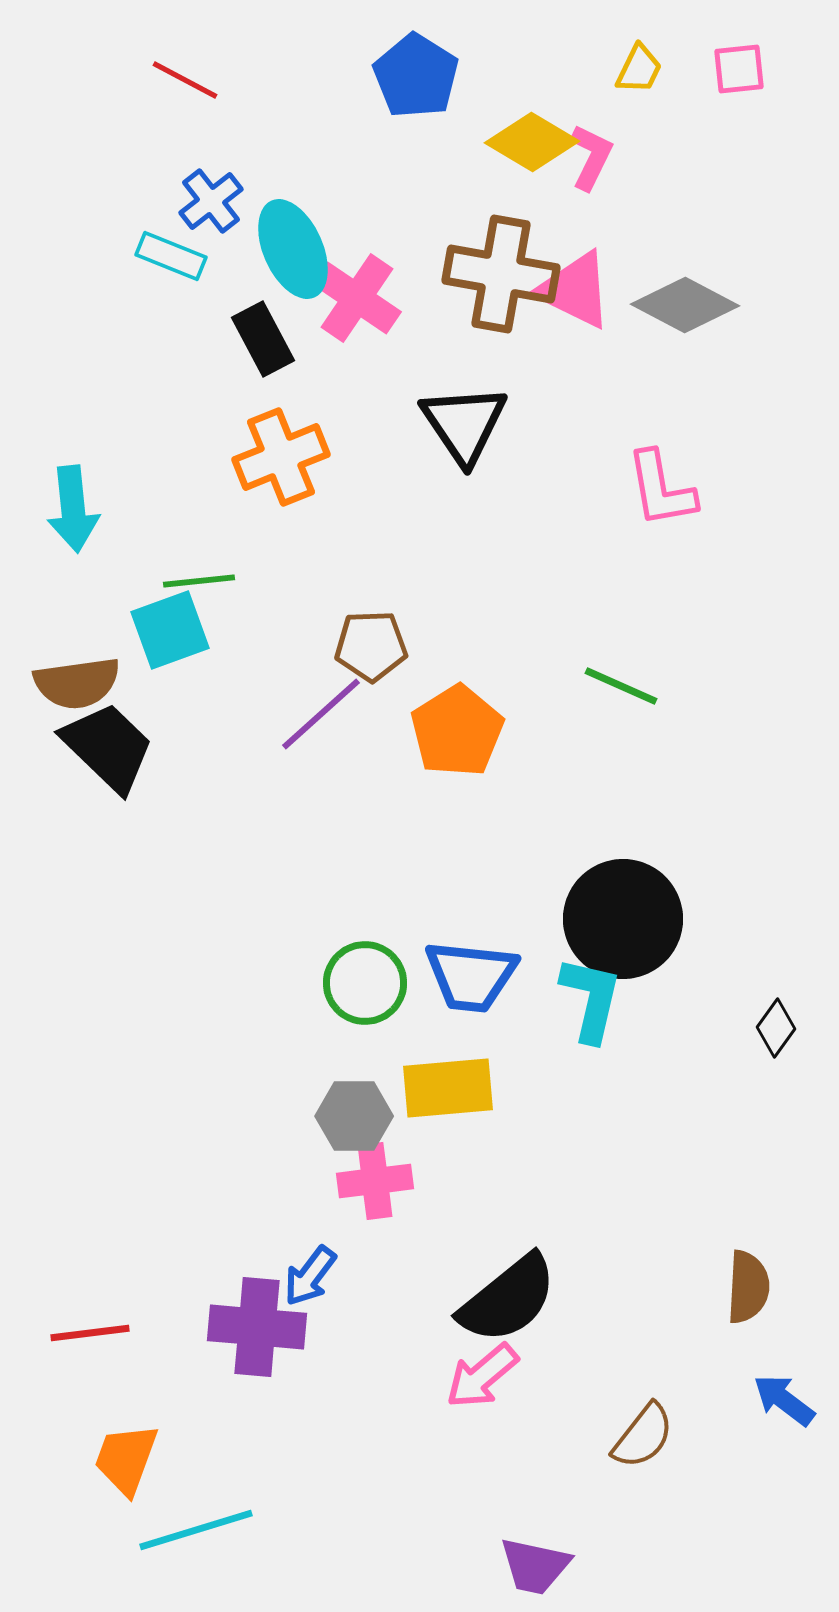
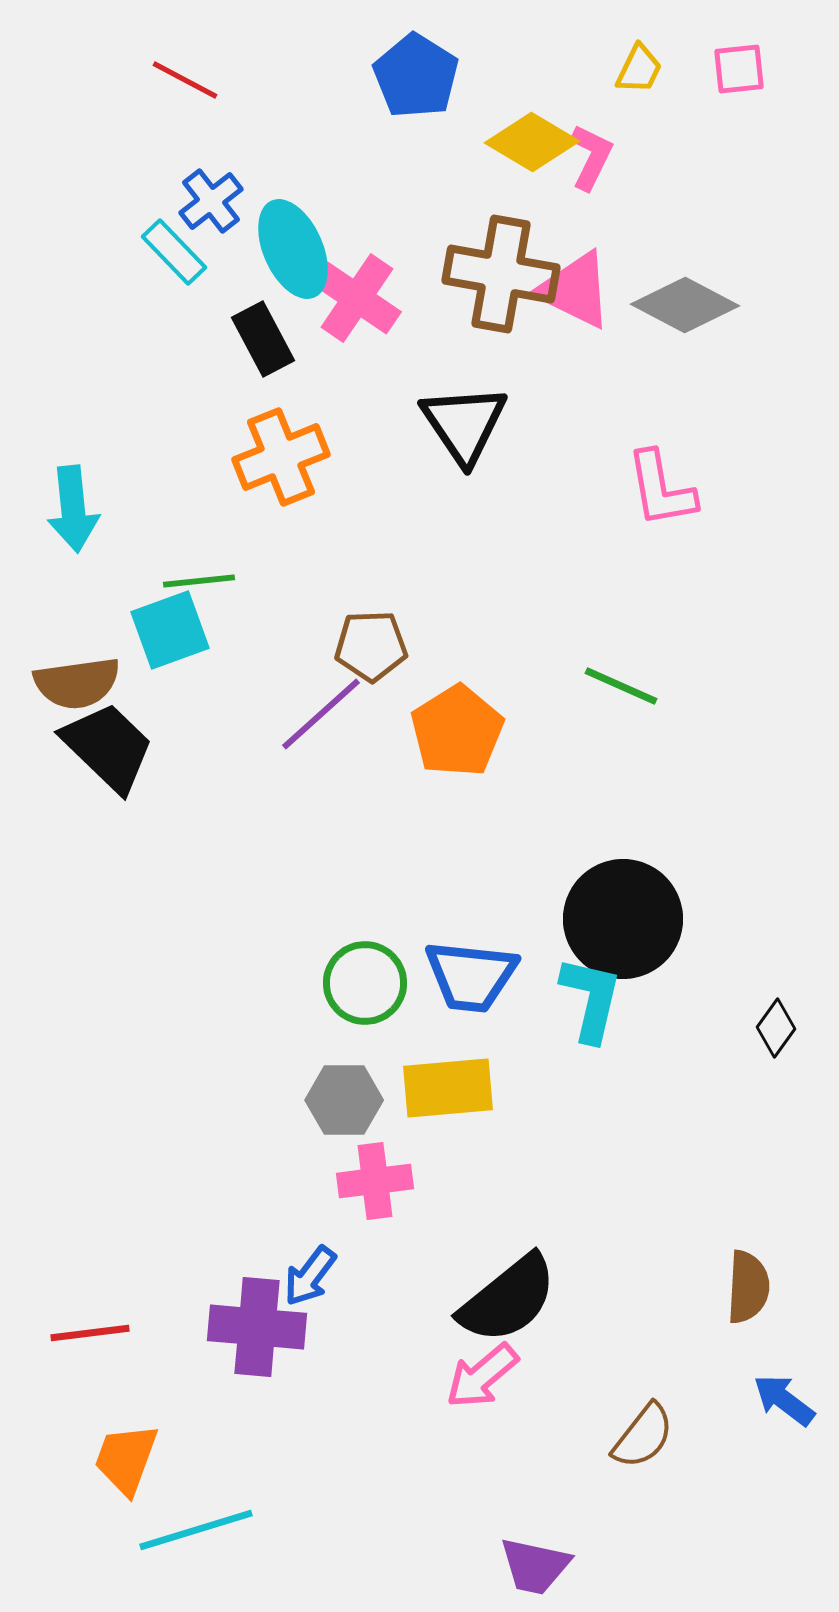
cyan rectangle at (171, 256): moved 3 px right, 4 px up; rotated 24 degrees clockwise
gray hexagon at (354, 1116): moved 10 px left, 16 px up
